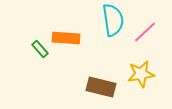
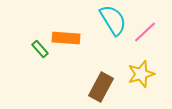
cyan semicircle: rotated 24 degrees counterclockwise
yellow star: rotated 8 degrees counterclockwise
brown rectangle: rotated 76 degrees counterclockwise
